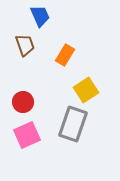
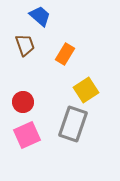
blue trapezoid: rotated 25 degrees counterclockwise
orange rectangle: moved 1 px up
